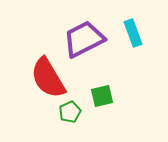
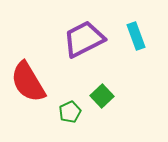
cyan rectangle: moved 3 px right, 3 px down
red semicircle: moved 20 px left, 4 px down
green square: rotated 30 degrees counterclockwise
